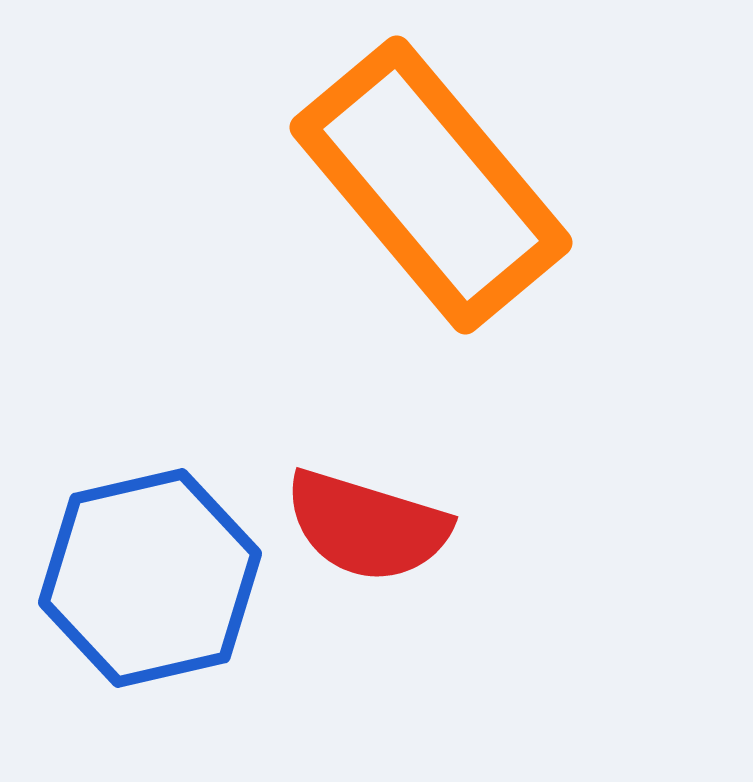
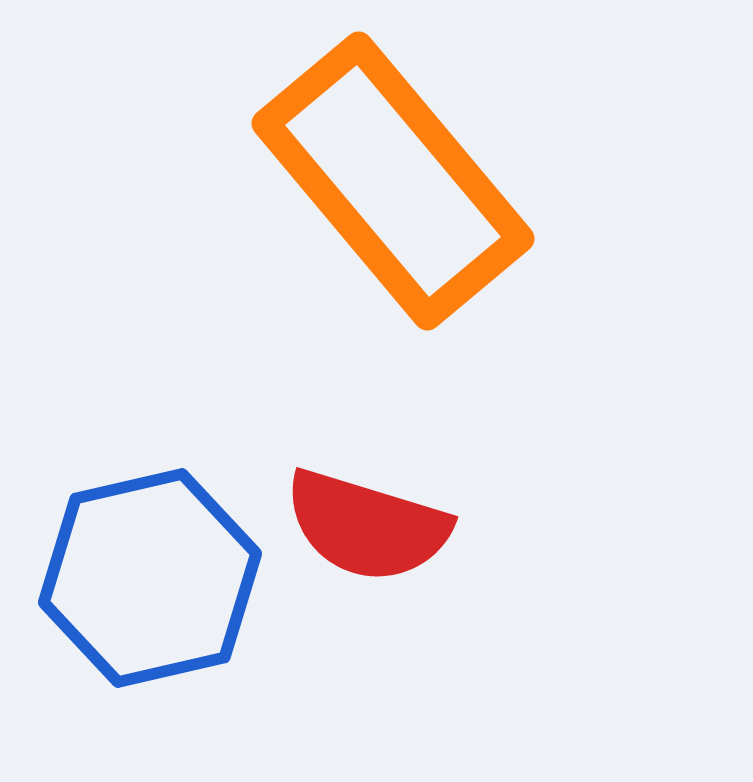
orange rectangle: moved 38 px left, 4 px up
